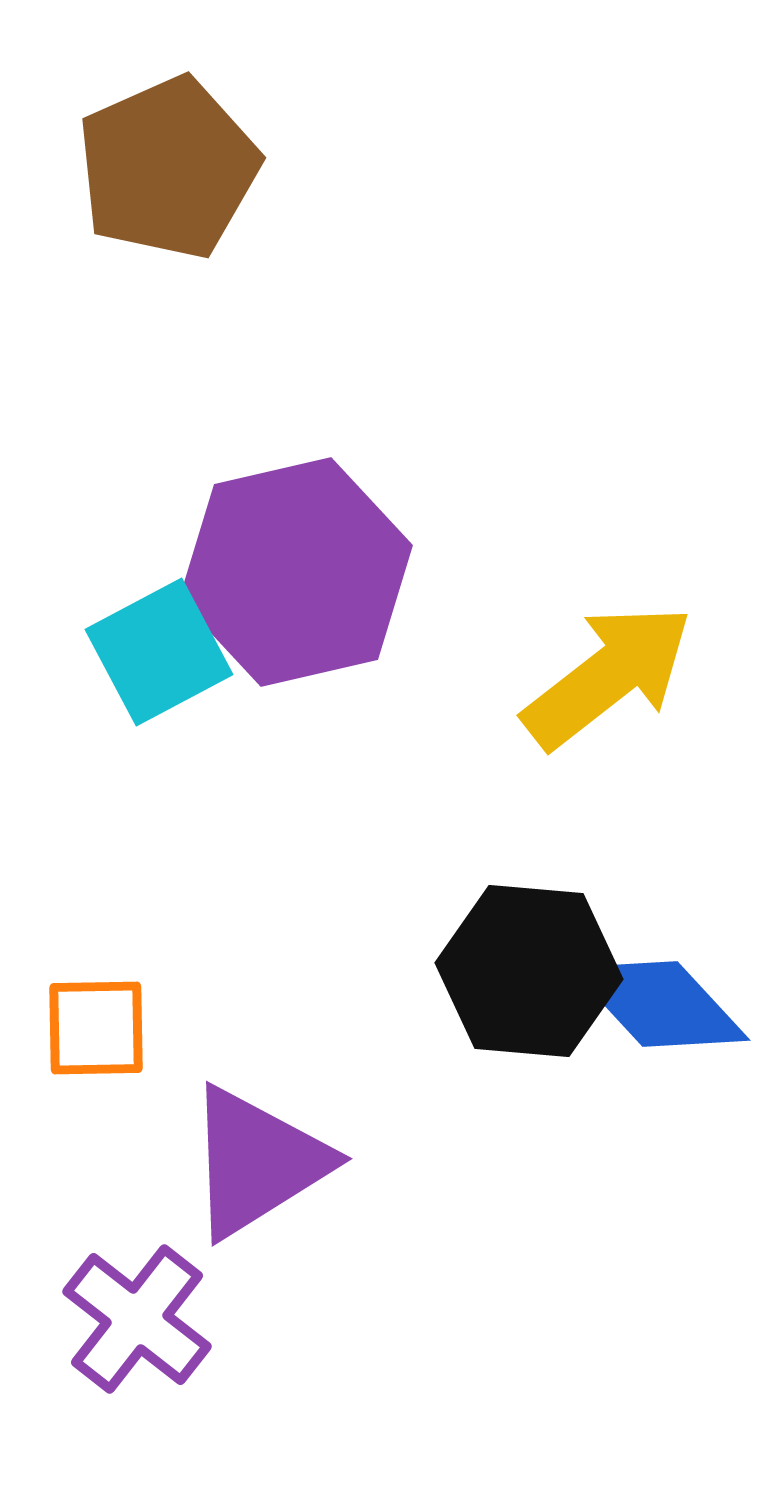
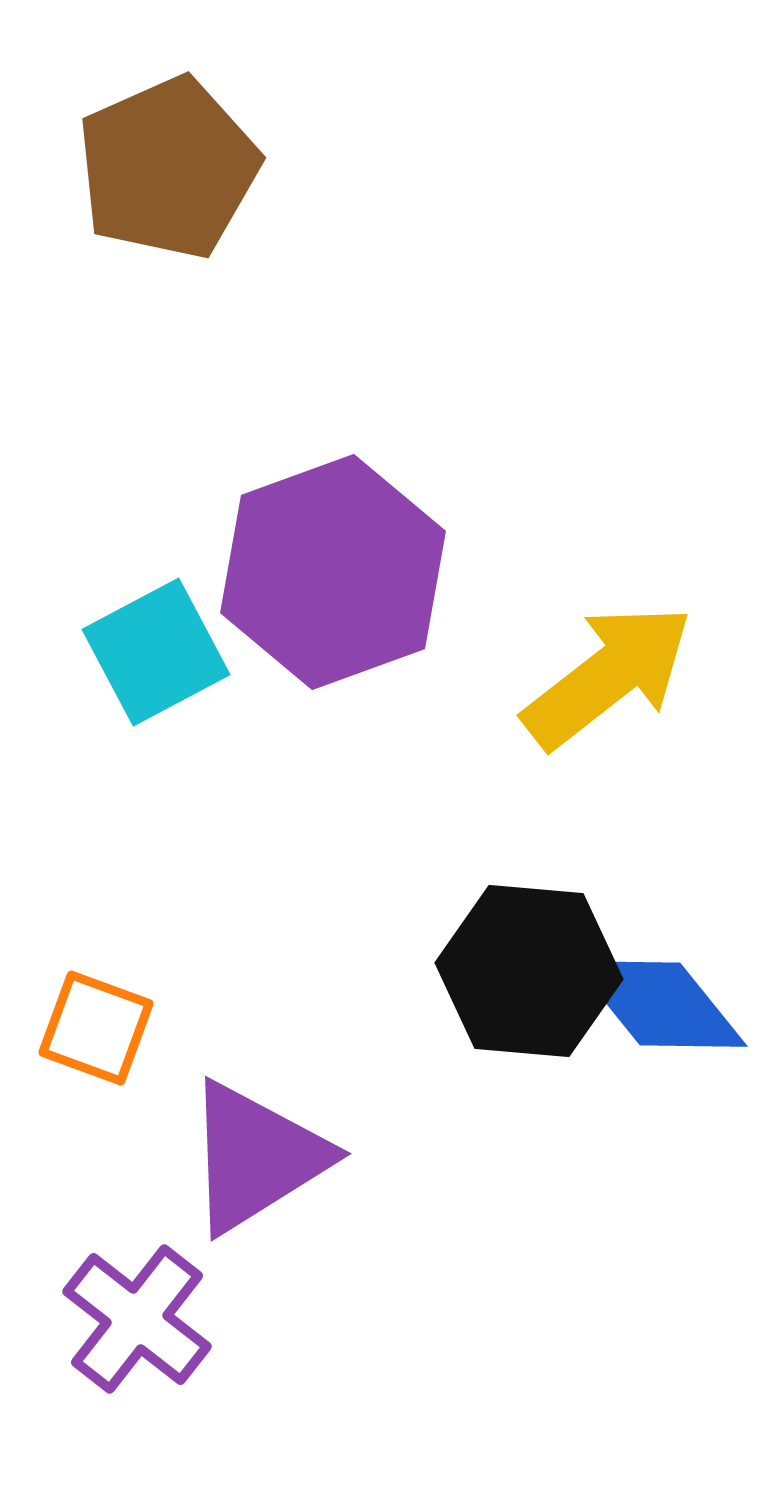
purple hexagon: moved 37 px right; rotated 7 degrees counterclockwise
cyan square: moved 3 px left
blue diamond: rotated 4 degrees clockwise
orange square: rotated 21 degrees clockwise
purple triangle: moved 1 px left, 5 px up
